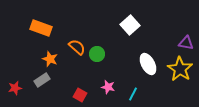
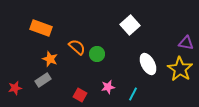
gray rectangle: moved 1 px right
pink star: rotated 24 degrees counterclockwise
